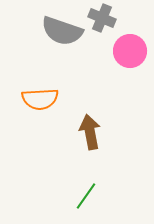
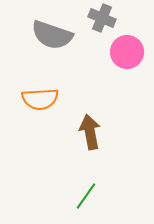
gray semicircle: moved 10 px left, 4 px down
pink circle: moved 3 px left, 1 px down
